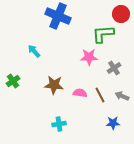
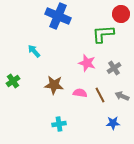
pink star: moved 2 px left, 6 px down; rotated 18 degrees clockwise
